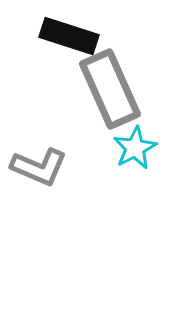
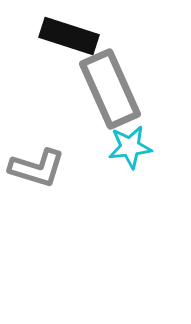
cyan star: moved 5 px left, 1 px up; rotated 21 degrees clockwise
gray L-shape: moved 2 px left, 1 px down; rotated 6 degrees counterclockwise
